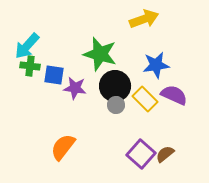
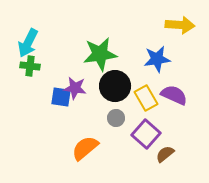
yellow arrow: moved 36 px right, 6 px down; rotated 24 degrees clockwise
cyan arrow: moved 1 px right, 3 px up; rotated 16 degrees counterclockwise
green star: rotated 24 degrees counterclockwise
blue star: moved 1 px right, 6 px up
blue square: moved 7 px right, 22 px down
yellow rectangle: moved 1 px right, 1 px up; rotated 15 degrees clockwise
gray circle: moved 13 px down
orange semicircle: moved 22 px right, 1 px down; rotated 12 degrees clockwise
purple square: moved 5 px right, 20 px up
